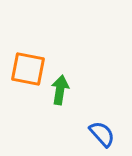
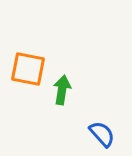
green arrow: moved 2 px right
